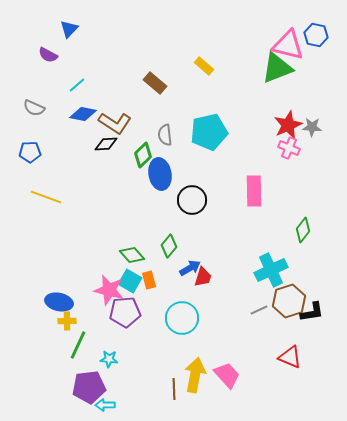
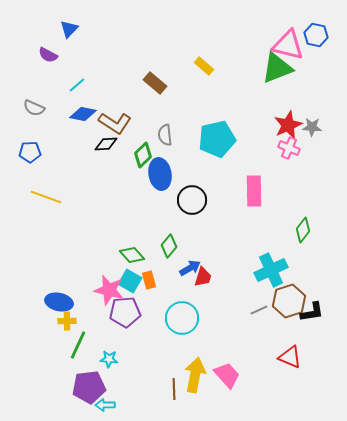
cyan pentagon at (209, 132): moved 8 px right, 7 px down
